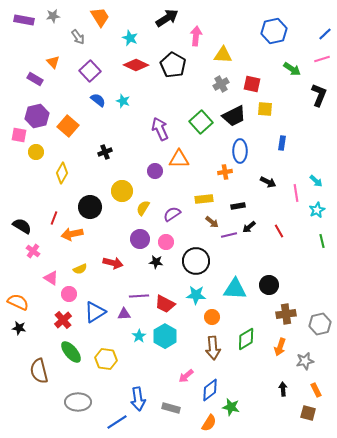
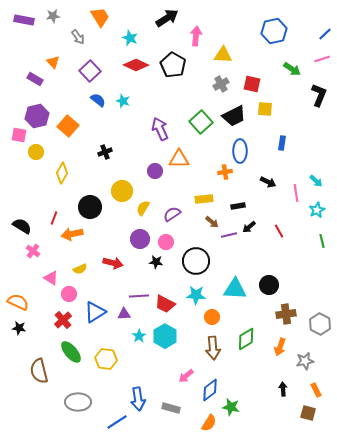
gray hexagon at (320, 324): rotated 20 degrees counterclockwise
